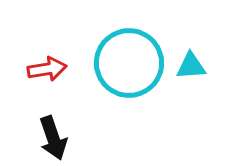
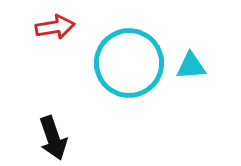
red arrow: moved 8 px right, 42 px up
